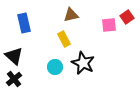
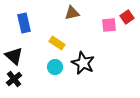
brown triangle: moved 1 px right, 2 px up
yellow rectangle: moved 7 px left, 4 px down; rotated 28 degrees counterclockwise
